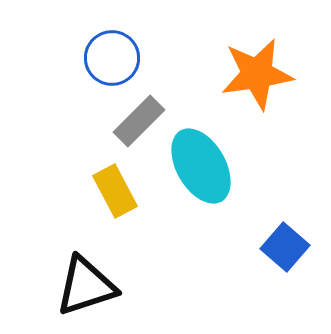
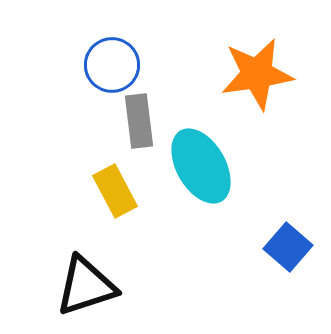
blue circle: moved 7 px down
gray rectangle: rotated 52 degrees counterclockwise
blue square: moved 3 px right
